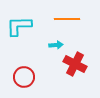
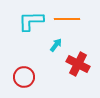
cyan L-shape: moved 12 px right, 5 px up
cyan arrow: rotated 48 degrees counterclockwise
red cross: moved 3 px right
